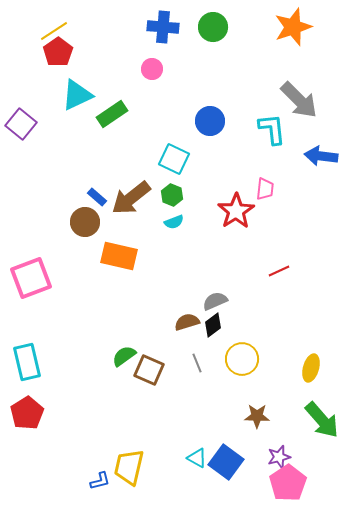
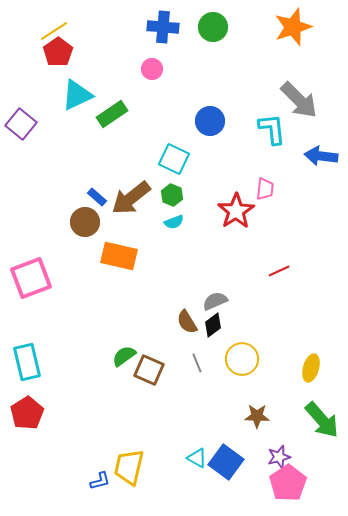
brown semicircle at (187, 322): rotated 105 degrees counterclockwise
